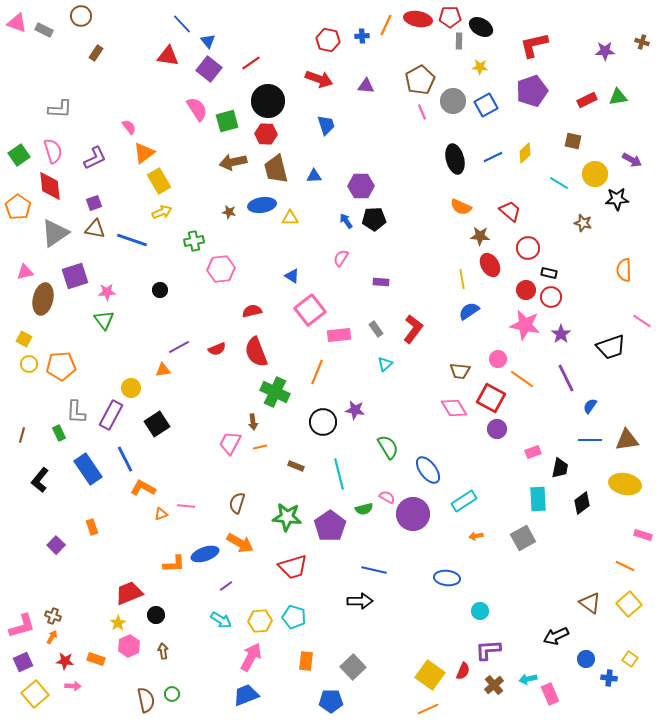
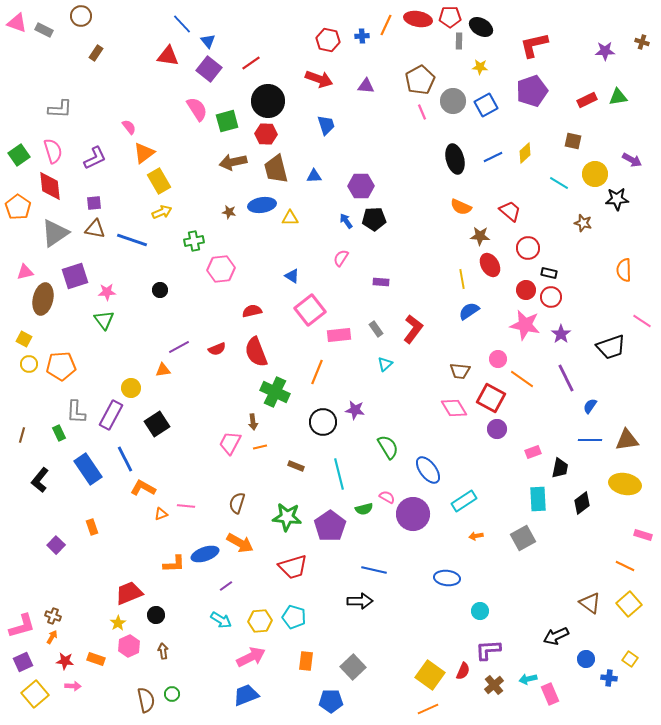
purple square at (94, 203): rotated 14 degrees clockwise
pink arrow at (251, 657): rotated 36 degrees clockwise
